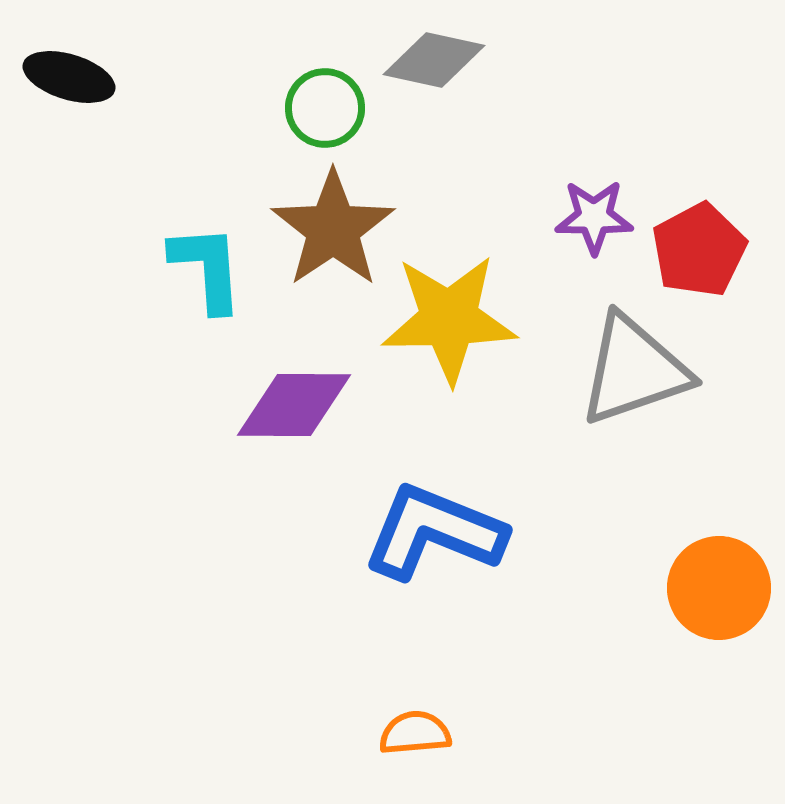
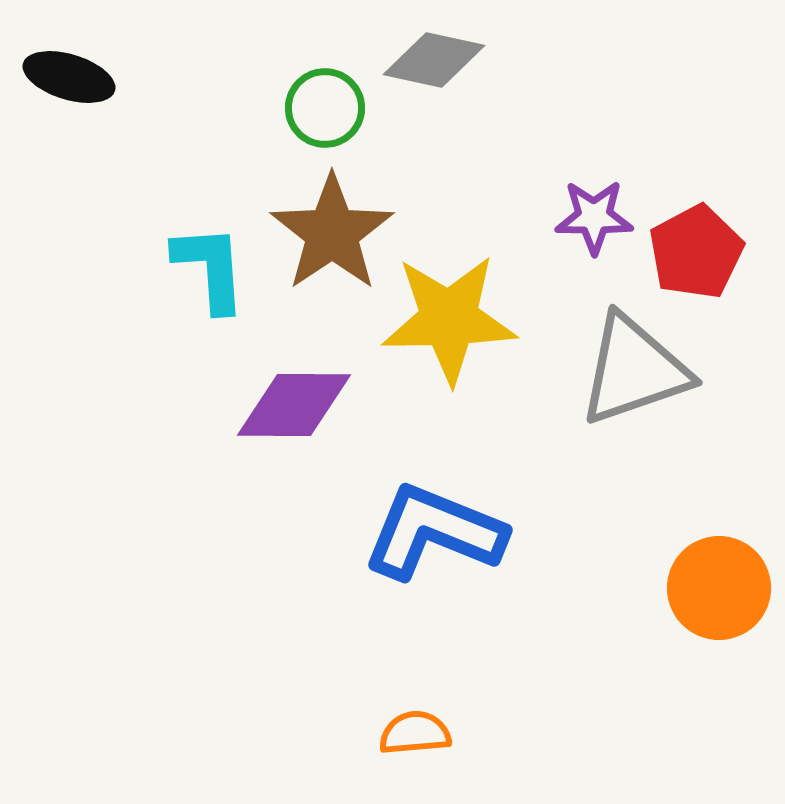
brown star: moved 1 px left, 4 px down
red pentagon: moved 3 px left, 2 px down
cyan L-shape: moved 3 px right
